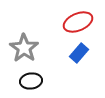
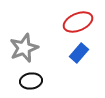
gray star: rotated 16 degrees clockwise
